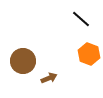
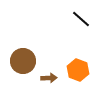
orange hexagon: moved 11 px left, 16 px down
brown arrow: rotated 21 degrees clockwise
